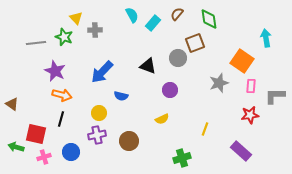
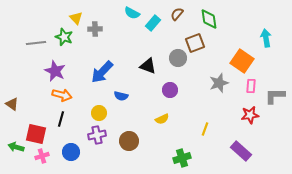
cyan semicircle: moved 2 px up; rotated 147 degrees clockwise
gray cross: moved 1 px up
pink cross: moved 2 px left, 1 px up
